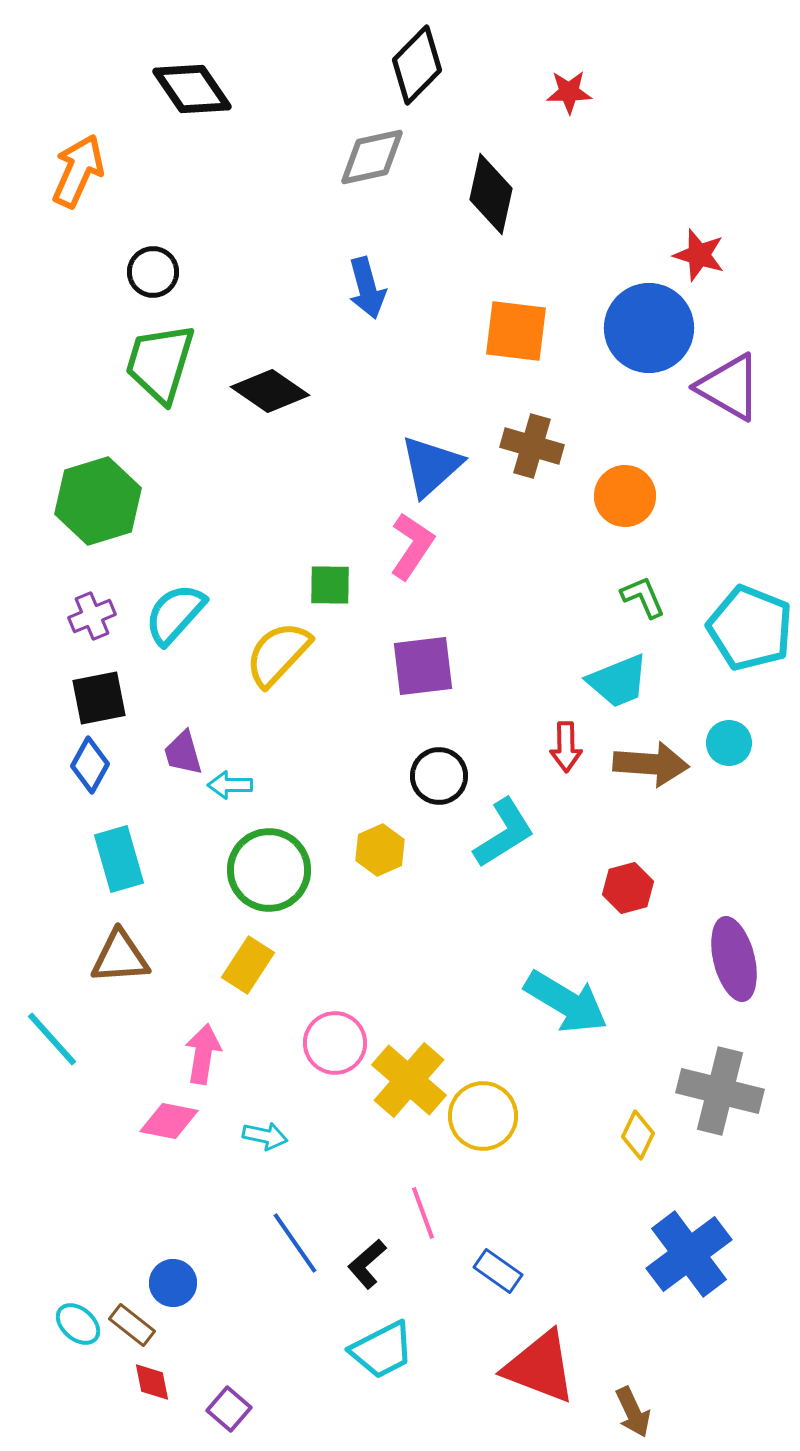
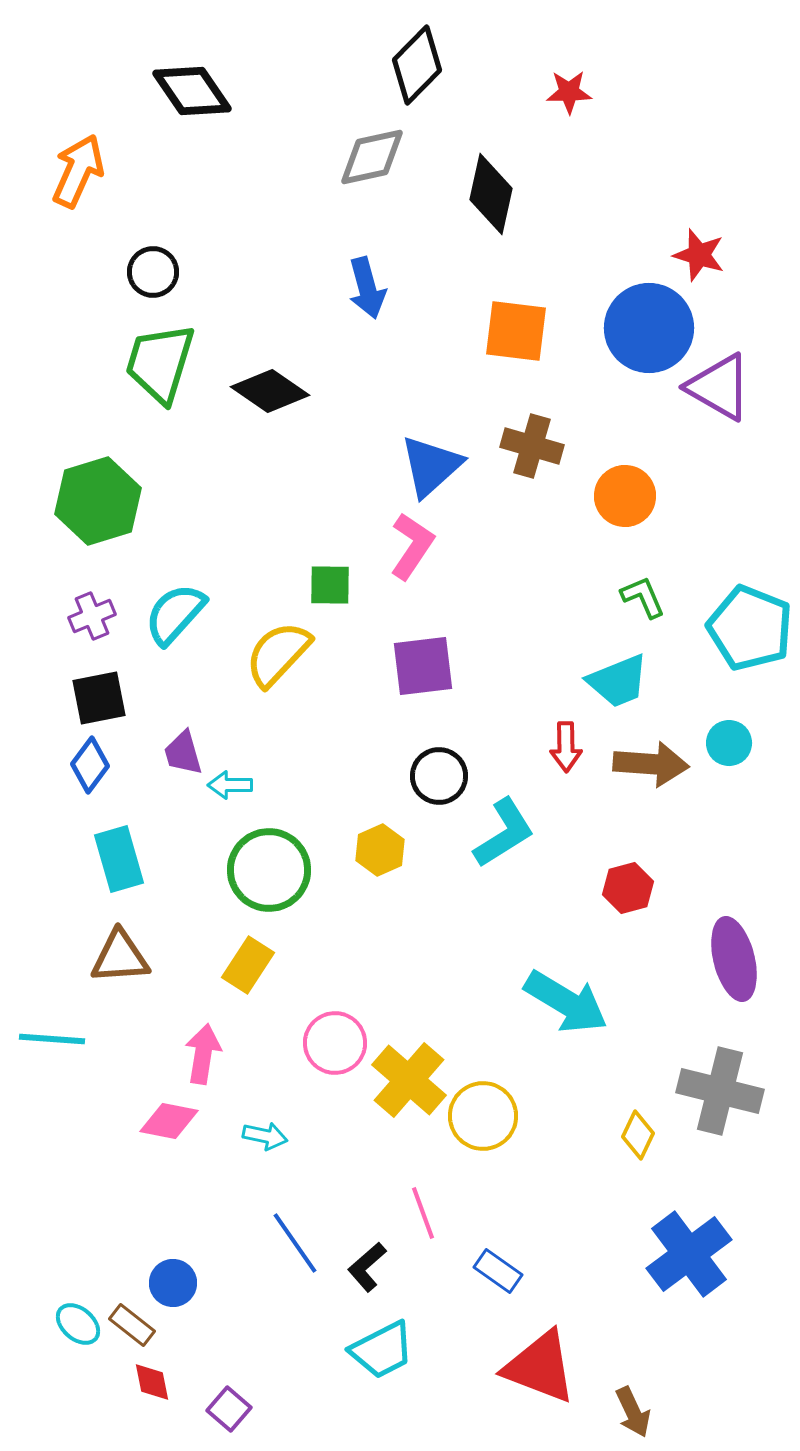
black diamond at (192, 89): moved 2 px down
purple triangle at (729, 387): moved 10 px left
blue diamond at (90, 765): rotated 8 degrees clockwise
cyan line at (52, 1039): rotated 44 degrees counterclockwise
black L-shape at (367, 1264): moved 3 px down
